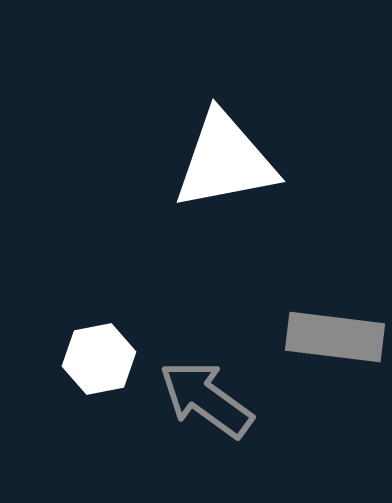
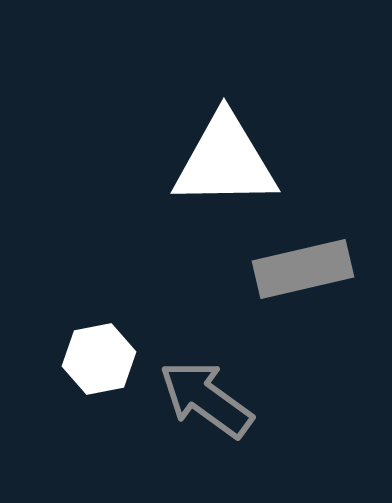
white triangle: rotated 10 degrees clockwise
gray rectangle: moved 32 px left, 68 px up; rotated 20 degrees counterclockwise
